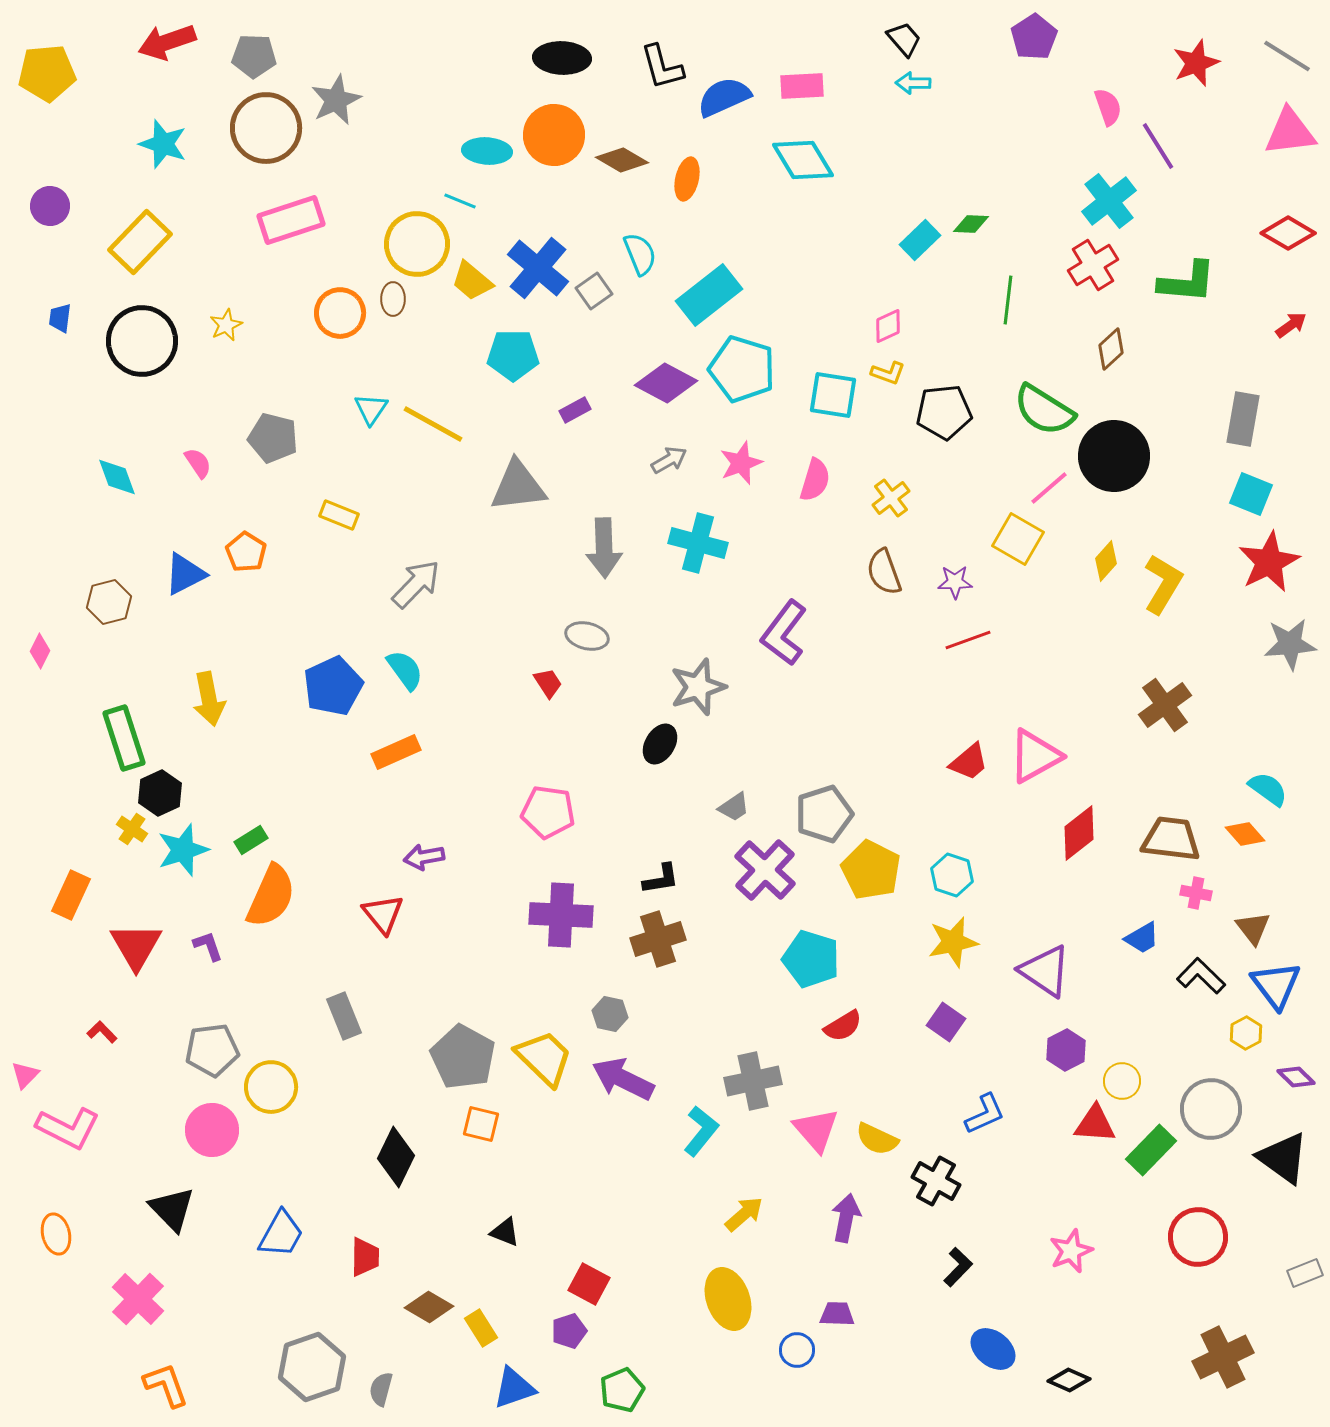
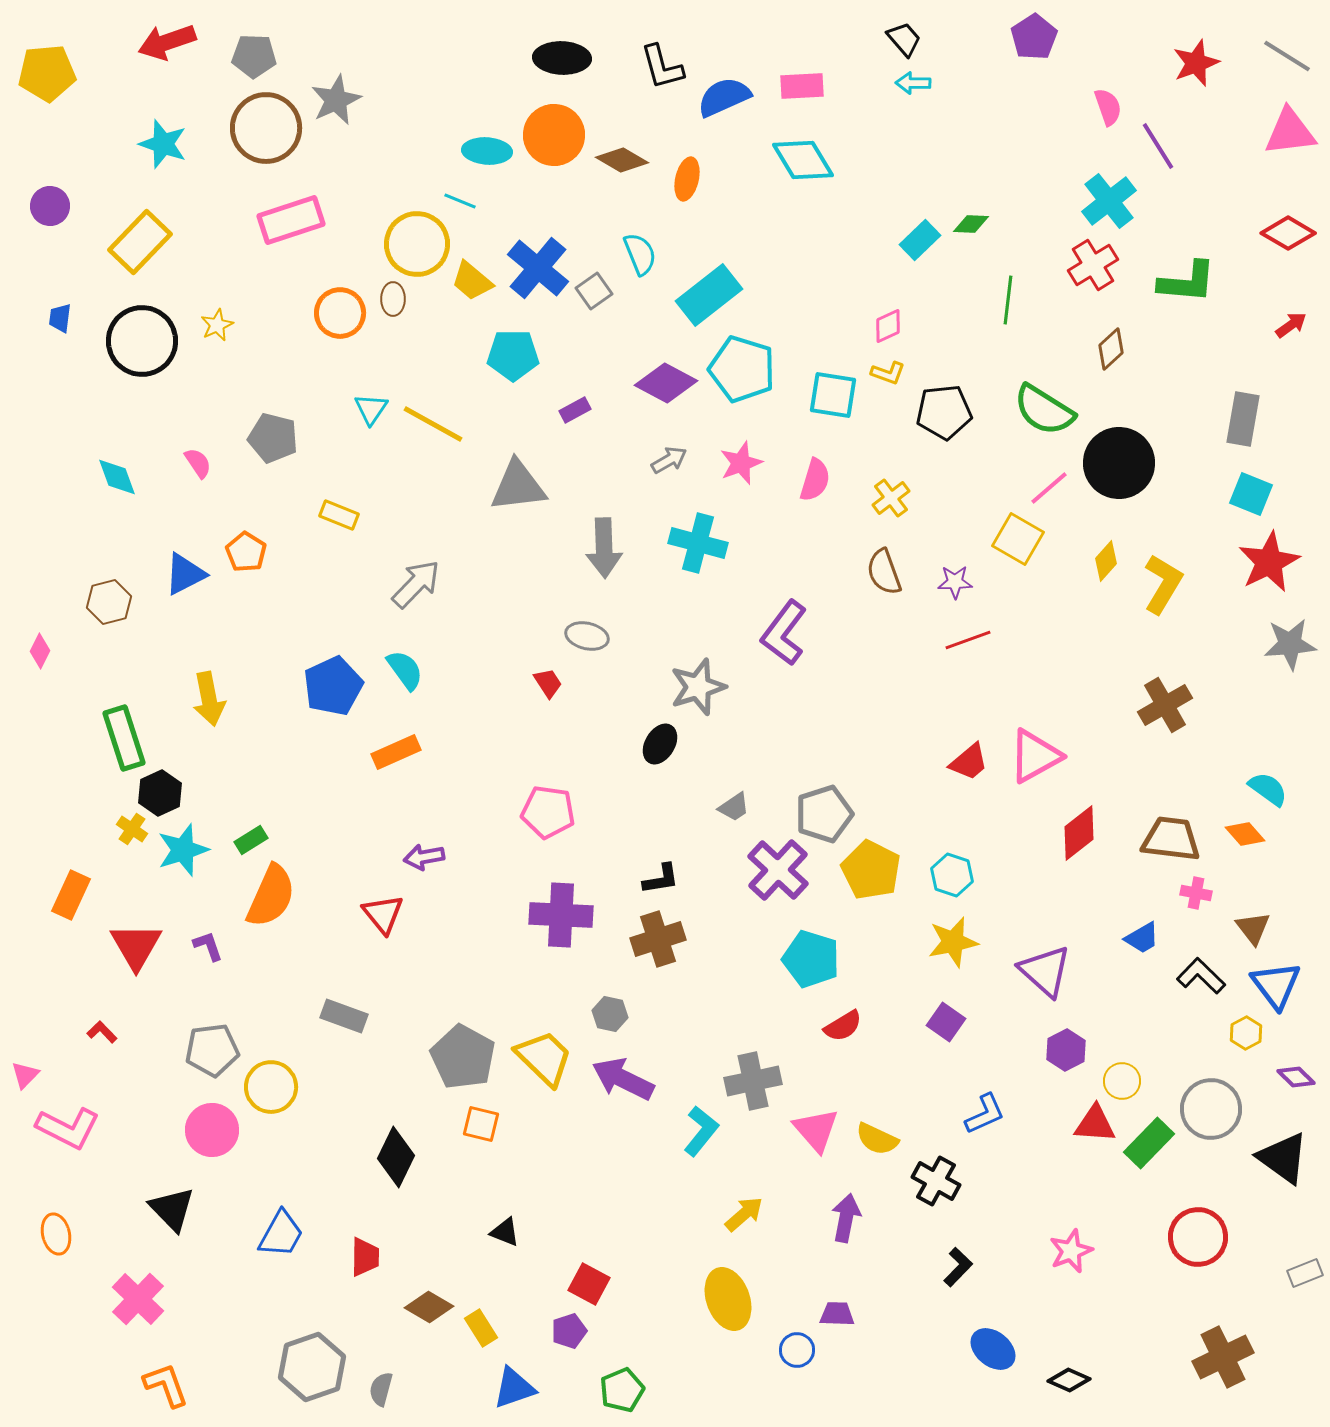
yellow star at (226, 325): moved 9 px left
black circle at (1114, 456): moved 5 px right, 7 px down
brown cross at (1165, 705): rotated 6 degrees clockwise
purple cross at (765, 870): moved 13 px right
purple triangle at (1045, 971): rotated 8 degrees clockwise
gray rectangle at (344, 1016): rotated 48 degrees counterclockwise
green rectangle at (1151, 1150): moved 2 px left, 7 px up
